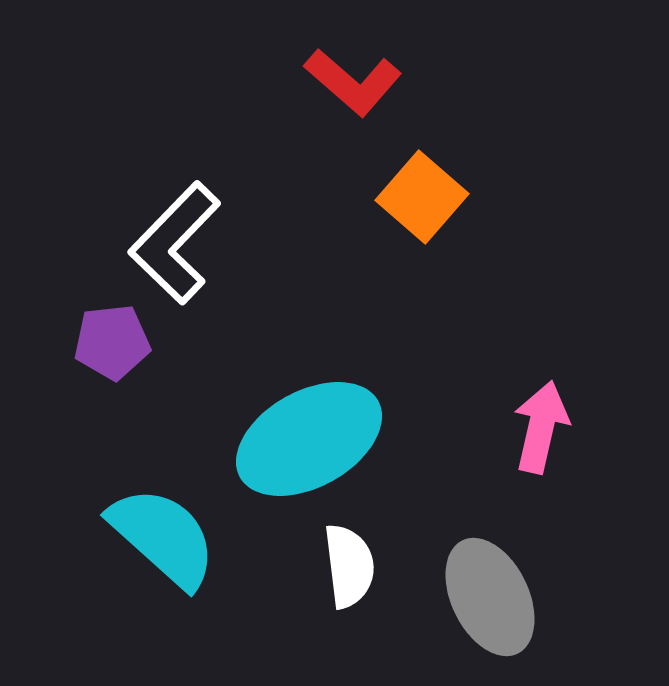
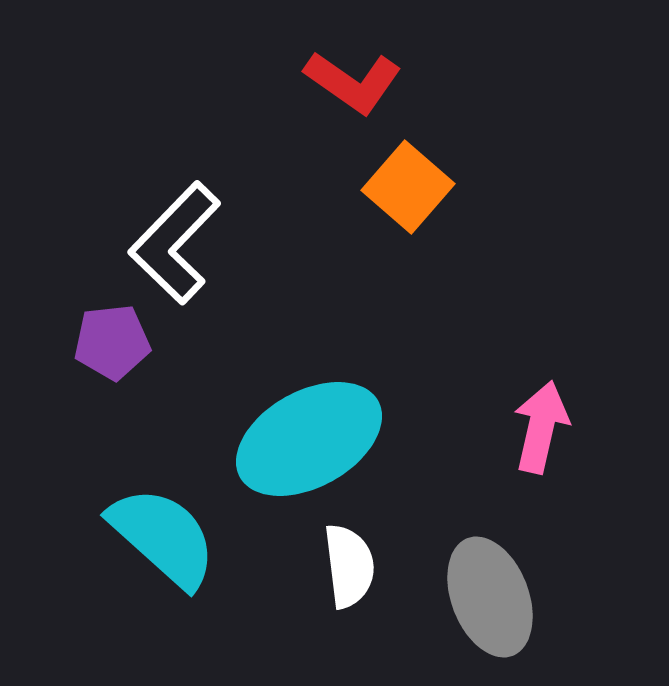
red L-shape: rotated 6 degrees counterclockwise
orange square: moved 14 px left, 10 px up
gray ellipse: rotated 5 degrees clockwise
